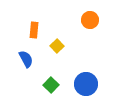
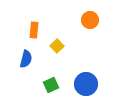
blue semicircle: rotated 42 degrees clockwise
green square: rotated 21 degrees clockwise
